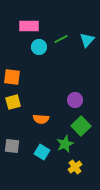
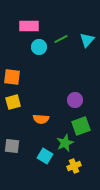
green square: rotated 24 degrees clockwise
green star: moved 1 px up
cyan square: moved 3 px right, 4 px down
yellow cross: moved 1 px left, 1 px up; rotated 16 degrees clockwise
